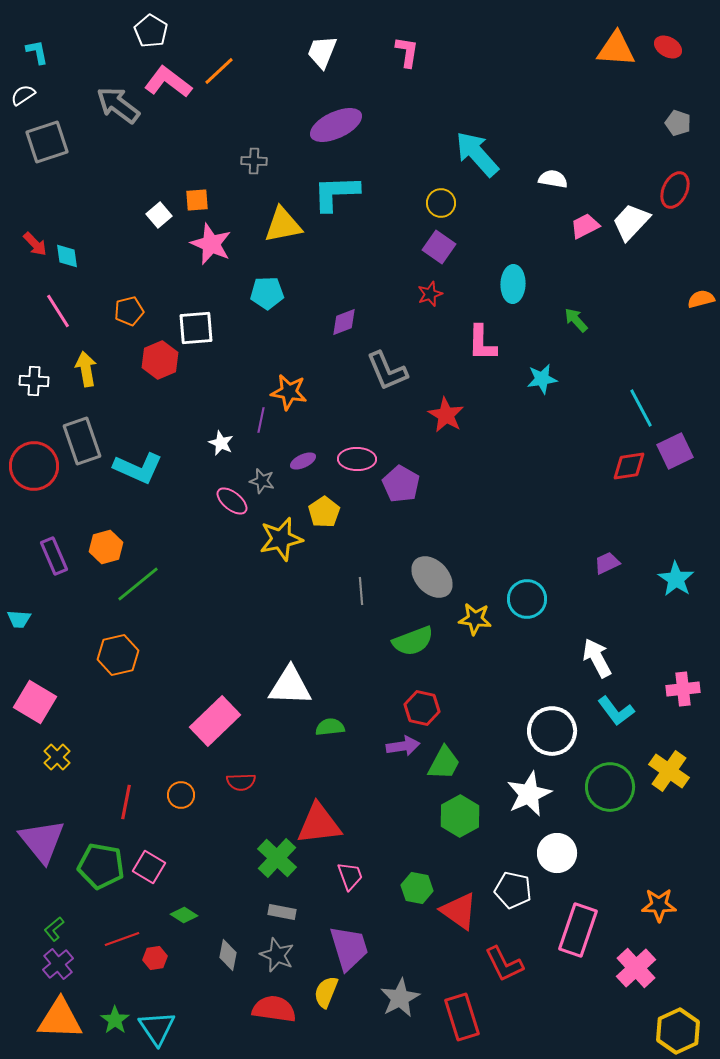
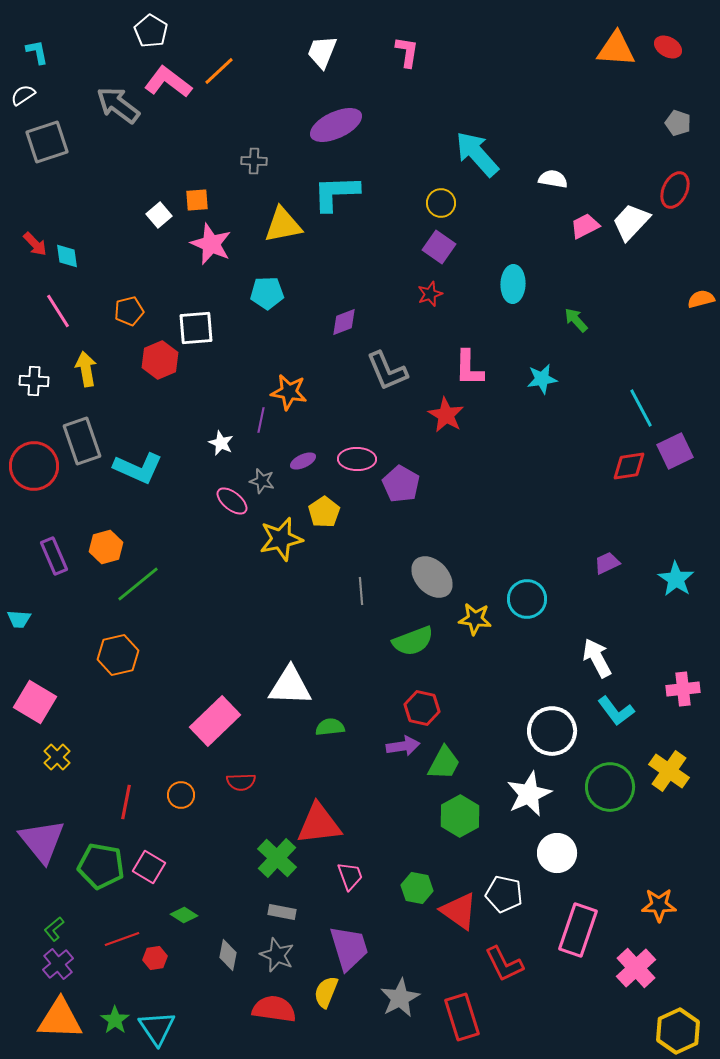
pink L-shape at (482, 343): moved 13 px left, 25 px down
white pentagon at (513, 890): moved 9 px left, 4 px down
